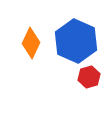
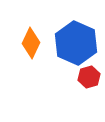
blue hexagon: moved 2 px down
